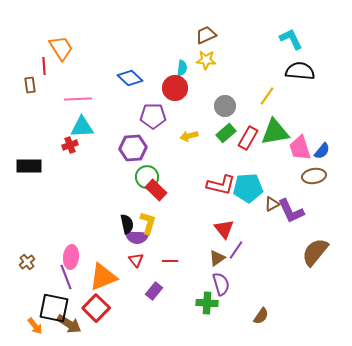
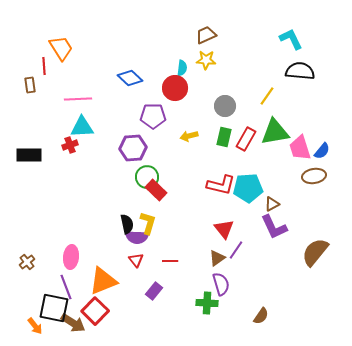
green rectangle at (226, 133): moved 2 px left, 4 px down; rotated 36 degrees counterclockwise
red rectangle at (248, 138): moved 2 px left, 1 px down
black rectangle at (29, 166): moved 11 px up
purple L-shape at (291, 211): moved 17 px left, 16 px down
purple line at (66, 277): moved 10 px down
orange triangle at (103, 277): moved 4 px down
red square at (96, 308): moved 1 px left, 3 px down
brown arrow at (69, 324): moved 4 px right, 1 px up
